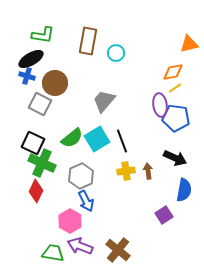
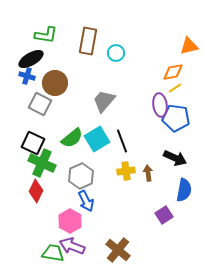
green L-shape: moved 3 px right
orange triangle: moved 2 px down
brown arrow: moved 2 px down
purple arrow: moved 8 px left
